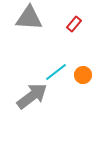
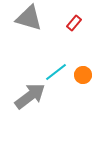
gray triangle: rotated 12 degrees clockwise
red rectangle: moved 1 px up
gray arrow: moved 2 px left
